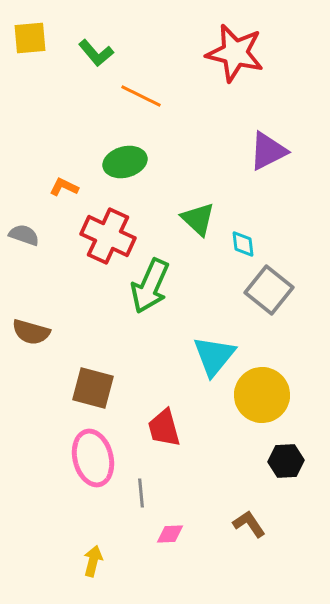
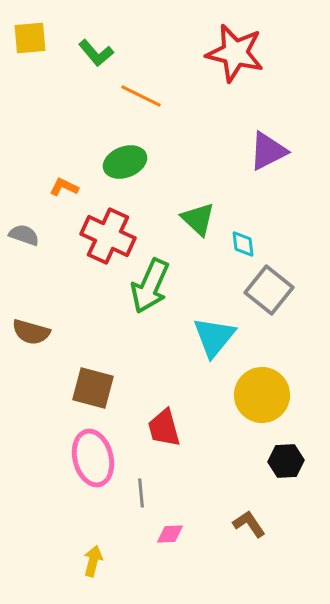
green ellipse: rotated 6 degrees counterclockwise
cyan triangle: moved 19 px up
